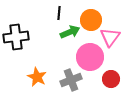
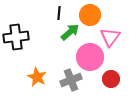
orange circle: moved 1 px left, 5 px up
green arrow: rotated 18 degrees counterclockwise
